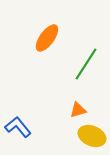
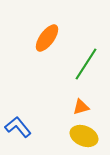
orange triangle: moved 3 px right, 3 px up
yellow ellipse: moved 8 px left
